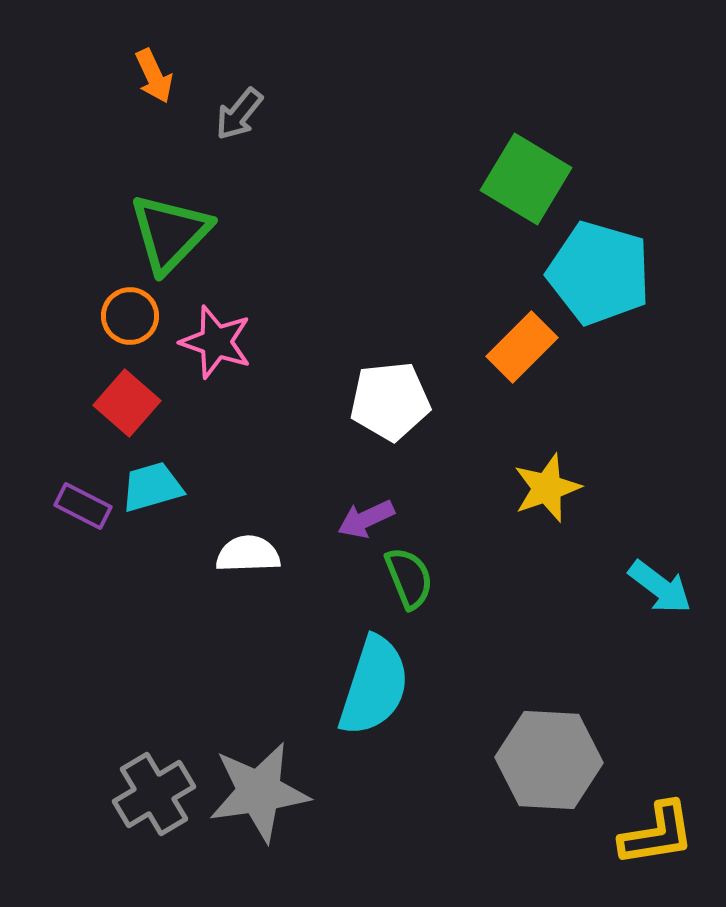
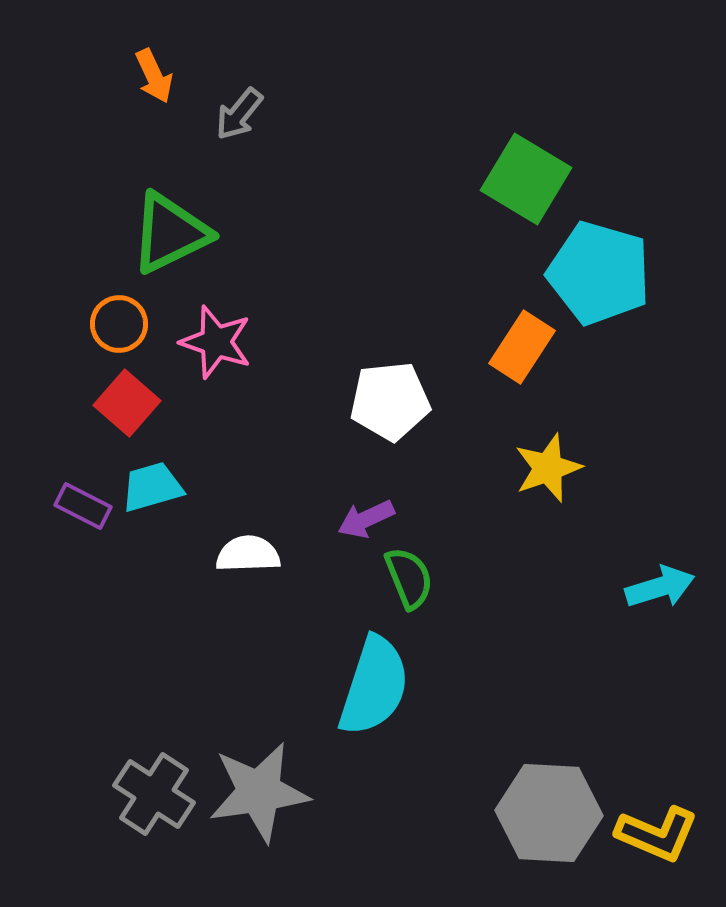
green triangle: rotated 20 degrees clockwise
orange circle: moved 11 px left, 8 px down
orange rectangle: rotated 12 degrees counterclockwise
yellow star: moved 1 px right, 20 px up
cyan arrow: rotated 54 degrees counterclockwise
gray hexagon: moved 53 px down
gray cross: rotated 26 degrees counterclockwise
yellow L-shape: rotated 32 degrees clockwise
